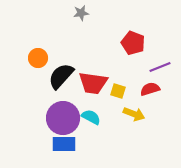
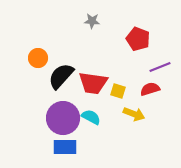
gray star: moved 11 px right, 8 px down; rotated 14 degrees clockwise
red pentagon: moved 5 px right, 4 px up
blue rectangle: moved 1 px right, 3 px down
